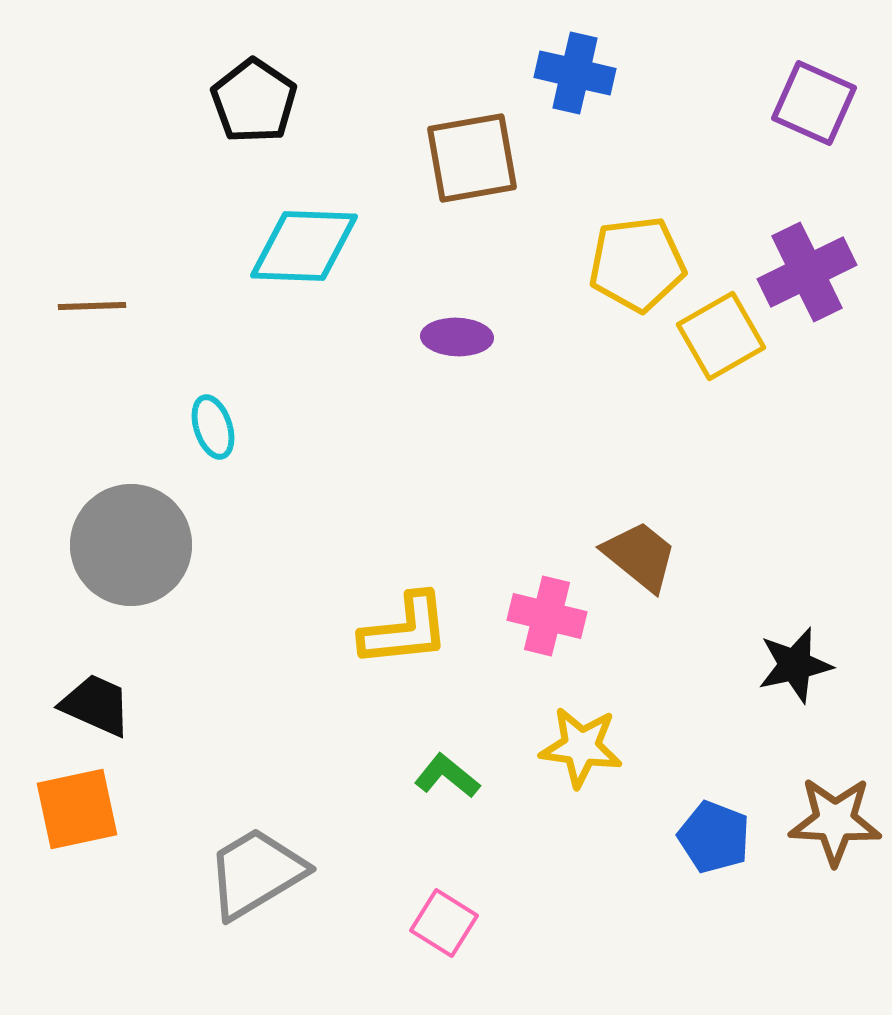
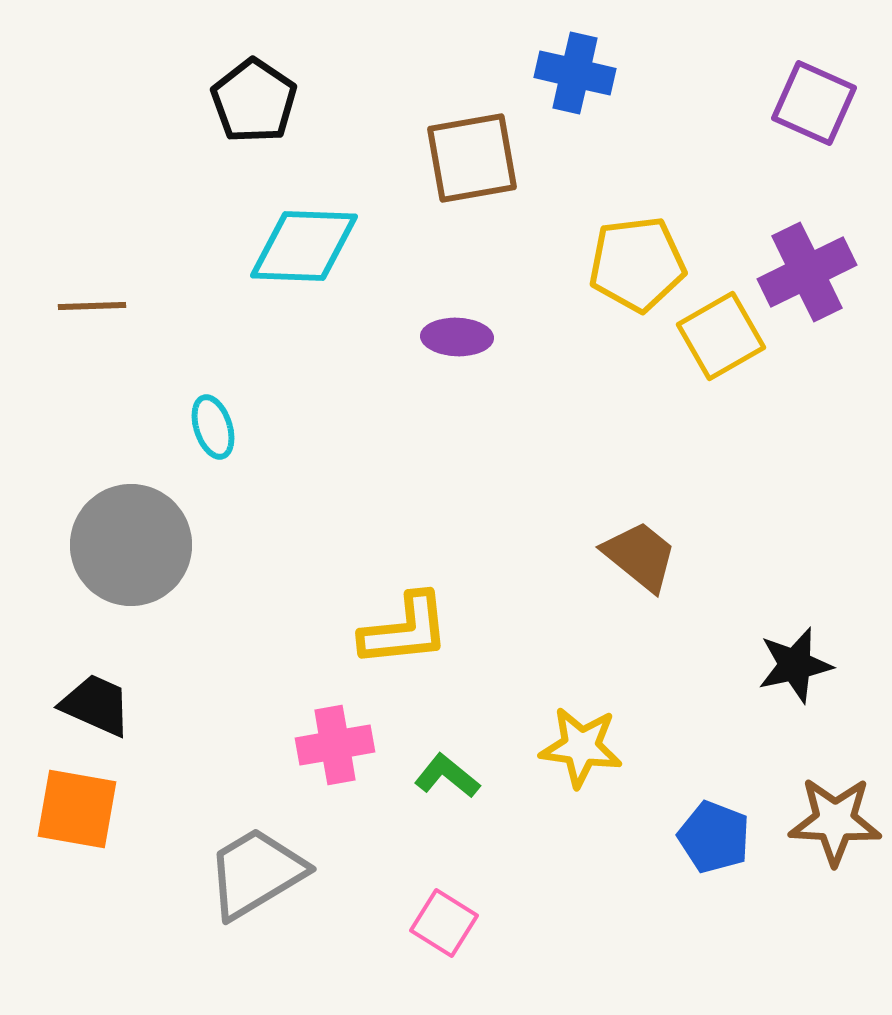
pink cross: moved 212 px left, 129 px down; rotated 24 degrees counterclockwise
orange square: rotated 22 degrees clockwise
